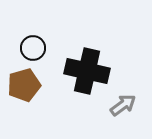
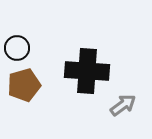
black circle: moved 16 px left
black cross: rotated 9 degrees counterclockwise
